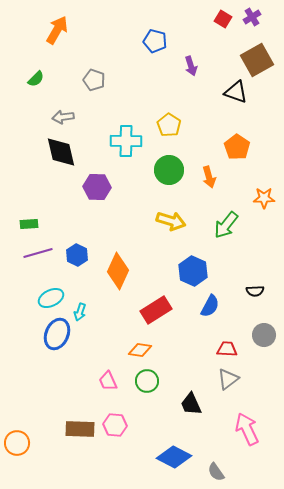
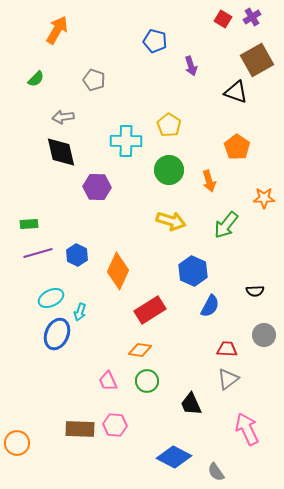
orange arrow at (209, 177): moved 4 px down
red rectangle at (156, 310): moved 6 px left
